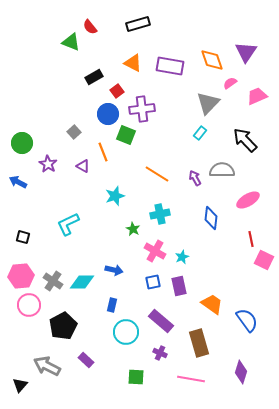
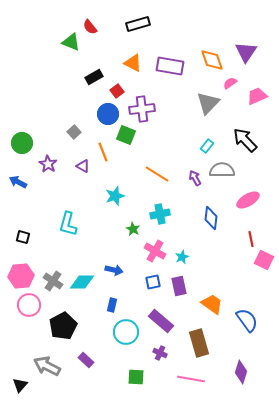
cyan rectangle at (200, 133): moved 7 px right, 13 px down
cyan L-shape at (68, 224): rotated 50 degrees counterclockwise
